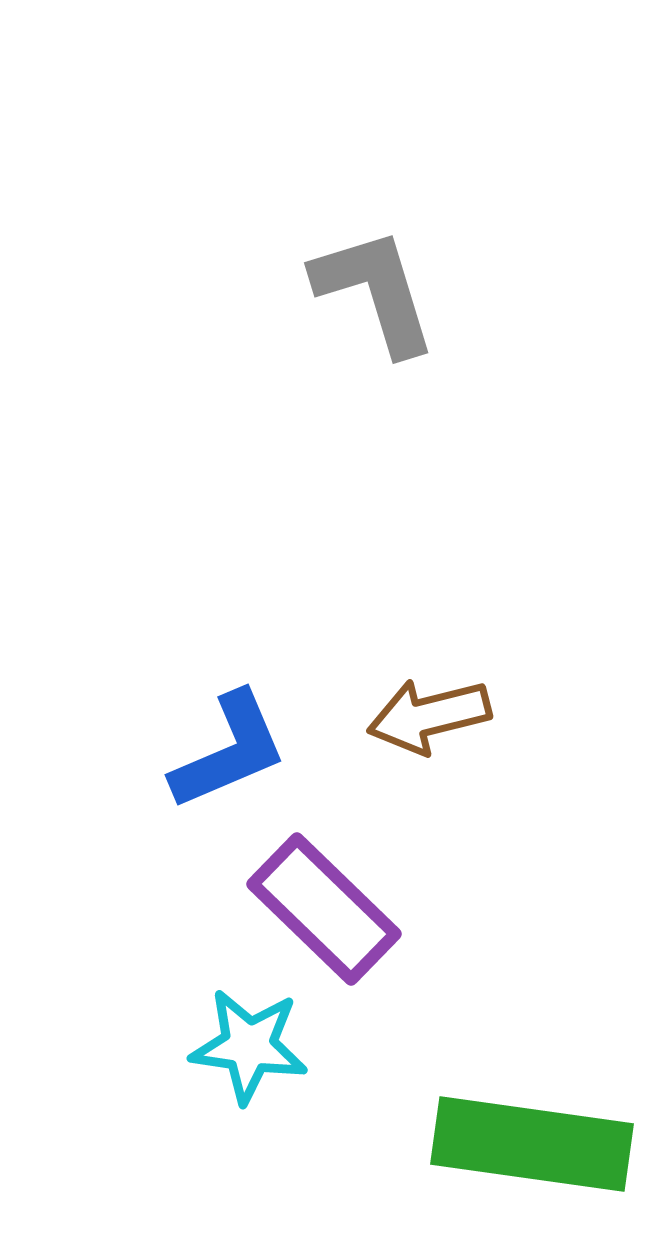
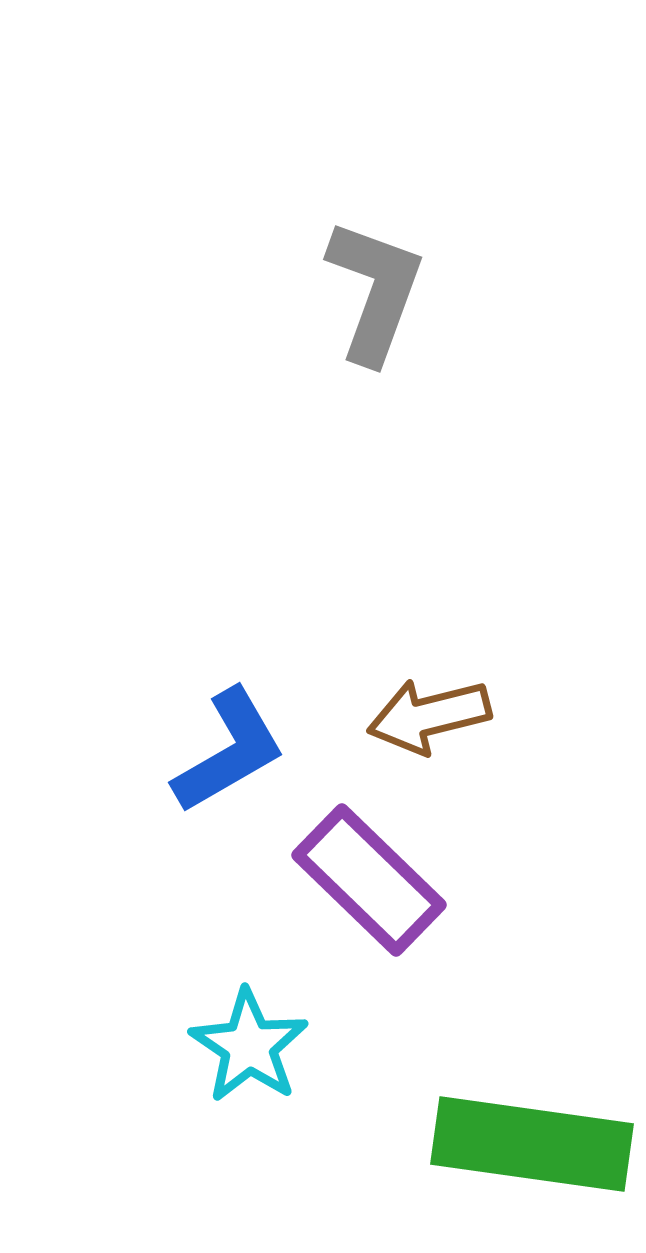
gray L-shape: rotated 37 degrees clockwise
blue L-shape: rotated 7 degrees counterclockwise
purple rectangle: moved 45 px right, 29 px up
cyan star: rotated 26 degrees clockwise
